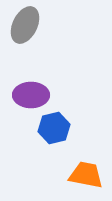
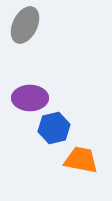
purple ellipse: moved 1 px left, 3 px down
orange trapezoid: moved 5 px left, 15 px up
